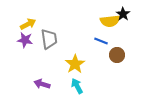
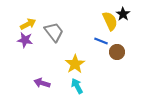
yellow semicircle: rotated 108 degrees counterclockwise
gray trapezoid: moved 5 px right, 7 px up; rotated 30 degrees counterclockwise
brown circle: moved 3 px up
purple arrow: moved 1 px up
